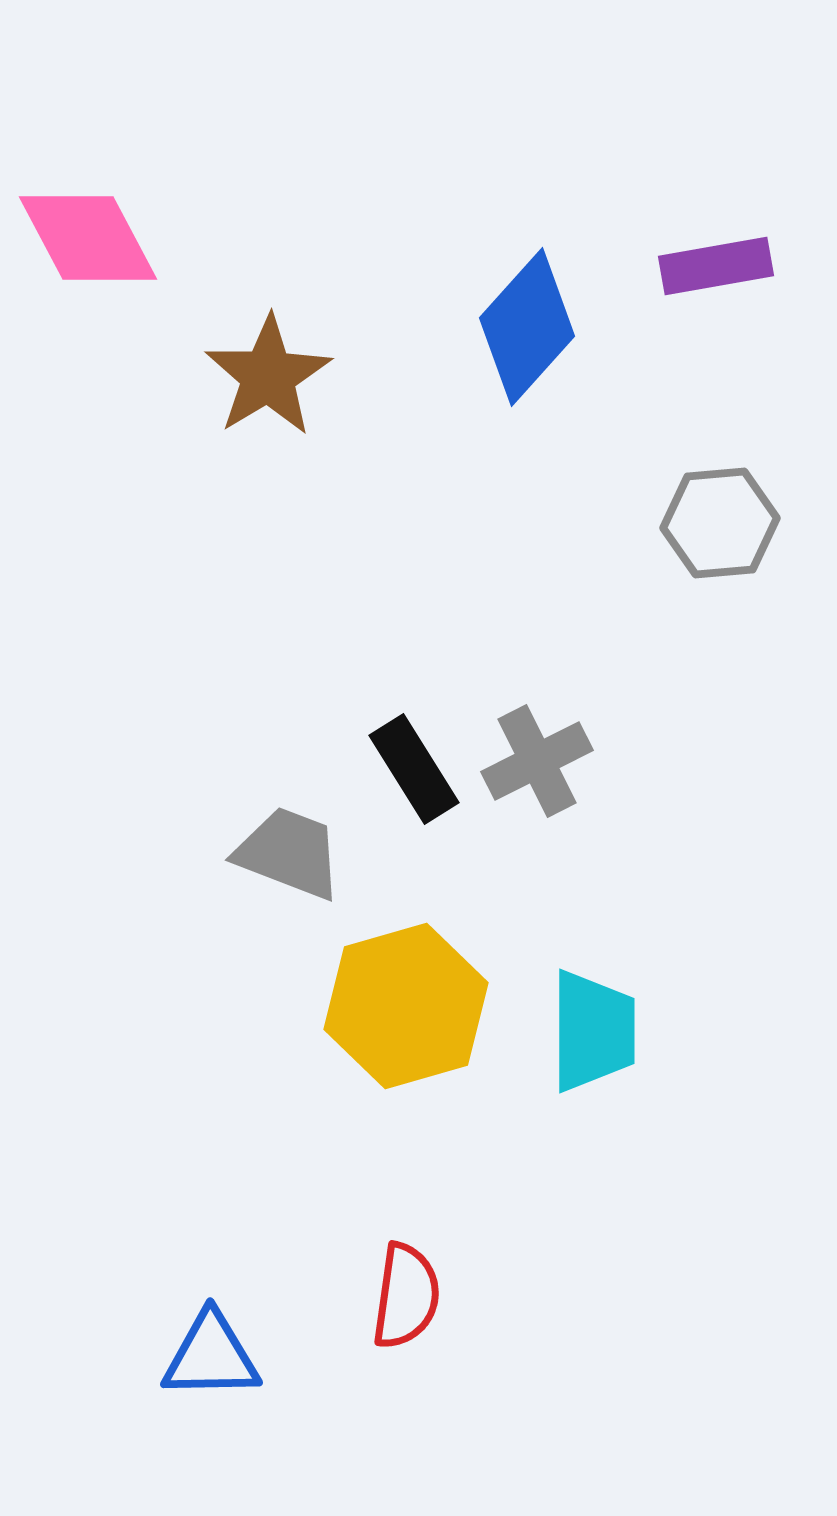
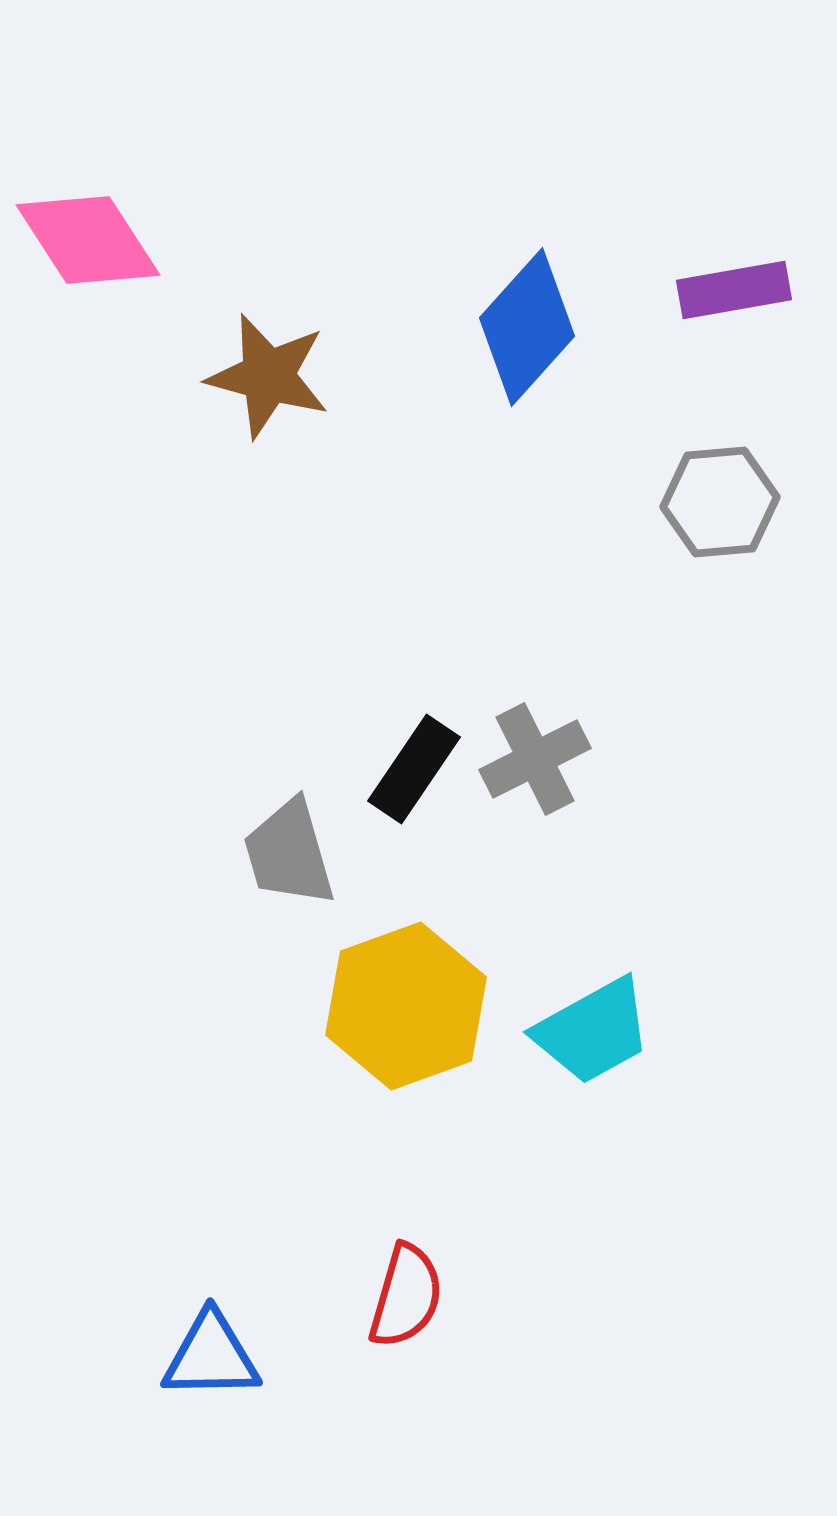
pink diamond: moved 2 px down; rotated 5 degrees counterclockwise
purple rectangle: moved 18 px right, 24 px down
brown star: rotated 26 degrees counterclockwise
gray hexagon: moved 21 px up
gray cross: moved 2 px left, 2 px up
black rectangle: rotated 66 degrees clockwise
gray trapezoid: rotated 127 degrees counterclockwise
yellow hexagon: rotated 4 degrees counterclockwise
cyan trapezoid: rotated 61 degrees clockwise
red semicircle: rotated 8 degrees clockwise
